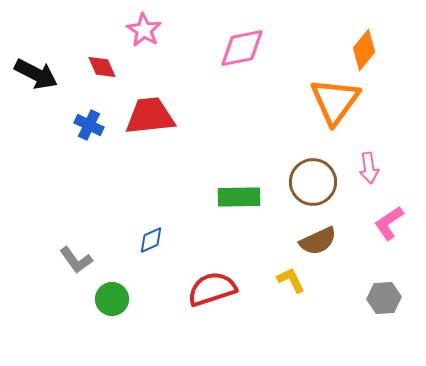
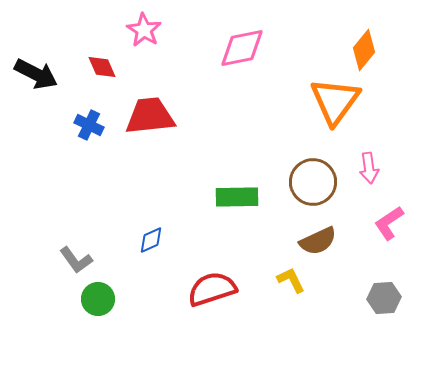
green rectangle: moved 2 px left
green circle: moved 14 px left
